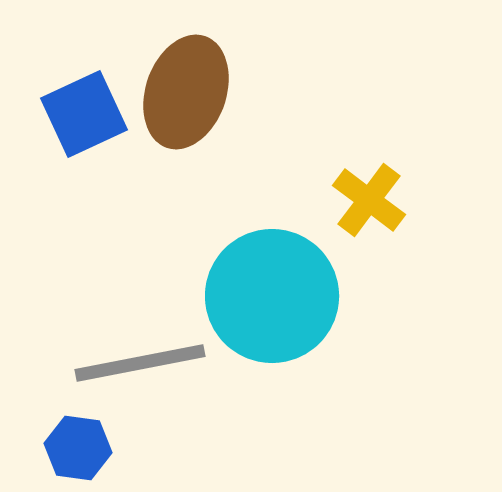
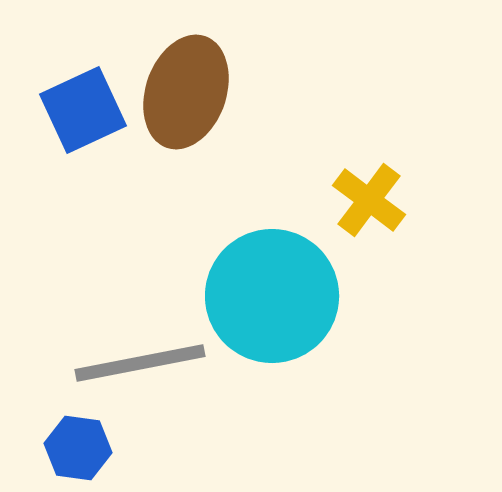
blue square: moved 1 px left, 4 px up
